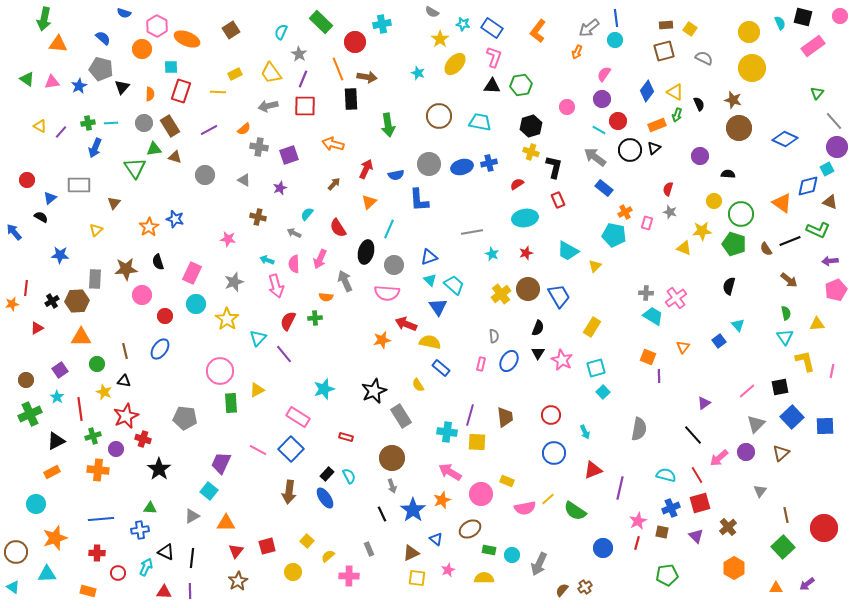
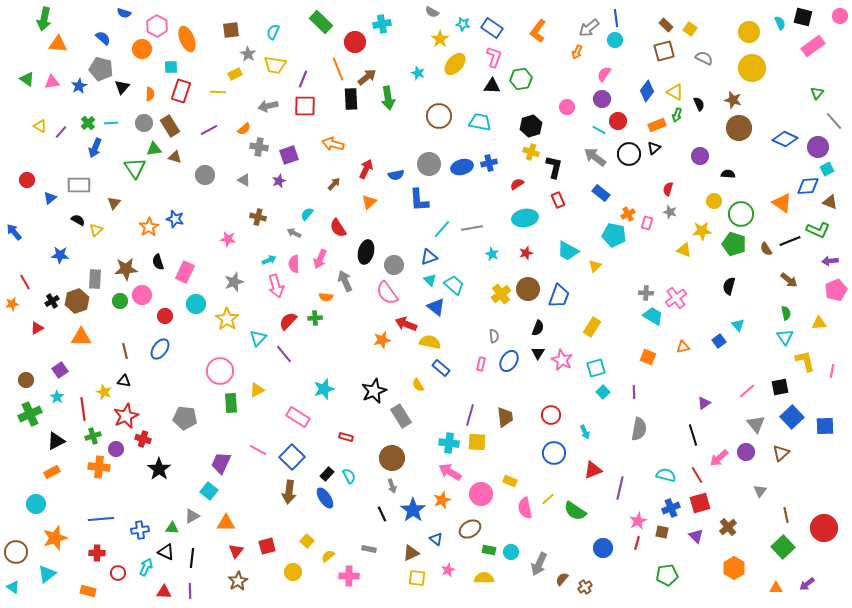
brown rectangle at (666, 25): rotated 48 degrees clockwise
brown square at (231, 30): rotated 24 degrees clockwise
cyan semicircle at (281, 32): moved 8 px left
orange ellipse at (187, 39): rotated 45 degrees clockwise
gray star at (299, 54): moved 51 px left
yellow trapezoid at (271, 73): moved 4 px right, 8 px up; rotated 45 degrees counterclockwise
brown arrow at (367, 77): rotated 48 degrees counterclockwise
green hexagon at (521, 85): moved 6 px up
green cross at (88, 123): rotated 32 degrees counterclockwise
green arrow at (388, 125): moved 27 px up
purple circle at (837, 147): moved 19 px left
black circle at (630, 150): moved 1 px left, 4 px down
blue diamond at (808, 186): rotated 10 degrees clockwise
purple star at (280, 188): moved 1 px left, 7 px up
blue rectangle at (604, 188): moved 3 px left, 5 px down
orange cross at (625, 212): moved 3 px right, 2 px down
black semicircle at (41, 217): moved 37 px right, 3 px down
cyan line at (389, 229): moved 53 px right; rotated 18 degrees clockwise
gray line at (472, 232): moved 4 px up
yellow triangle at (684, 248): moved 2 px down
cyan arrow at (267, 260): moved 2 px right; rotated 136 degrees clockwise
pink rectangle at (192, 273): moved 7 px left, 1 px up
red line at (26, 288): moved 1 px left, 6 px up; rotated 35 degrees counterclockwise
pink semicircle at (387, 293): rotated 50 degrees clockwise
blue trapezoid at (559, 296): rotated 50 degrees clockwise
brown hexagon at (77, 301): rotated 15 degrees counterclockwise
blue triangle at (438, 307): moved 2 px left; rotated 18 degrees counterclockwise
red semicircle at (288, 321): rotated 18 degrees clockwise
yellow triangle at (817, 324): moved 2 px right, 1 px up
orange triangle at (683, 347): rotated 40 degrees clockwise
green circle at (97, 364): moved 23 px right, 63 px up
purple line at (659, 376): moved 25 px left, 16 px down
red line at (80, 409): moved 3 px right
gray triangle at (756, 424): rotated 24 degrees counterclockwise
cyan cross at (447, 432): moved 2 px right, 11 px down
black line at (693, 435): rotated 25 degrees clockwise
blue square at (291, 449): moved 1 px right, 8 px down
orange cross at (98, 470): moved 1 px right, 3 px up
yellow rectangle at (507, 481): moved 3 px right
green triangle at (150, 508): moved 22 px right, 20 px down
pink semicircle at (525, 508): rotated 90 degrees clockwise
gray rectangle at (369, 549): rotated 56 degrees counterclockwise
cyan circle at (512, 555): moved 1 px left, 3 px up
cyan triangle at (47, 574): rotated 36 degrees counterclockwise
brown semicircle at (562, 590): moved 11 px up
